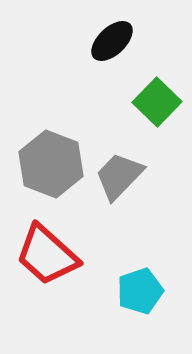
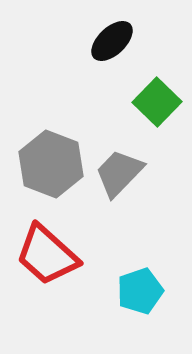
gray trapezoid: moved 3 px up
